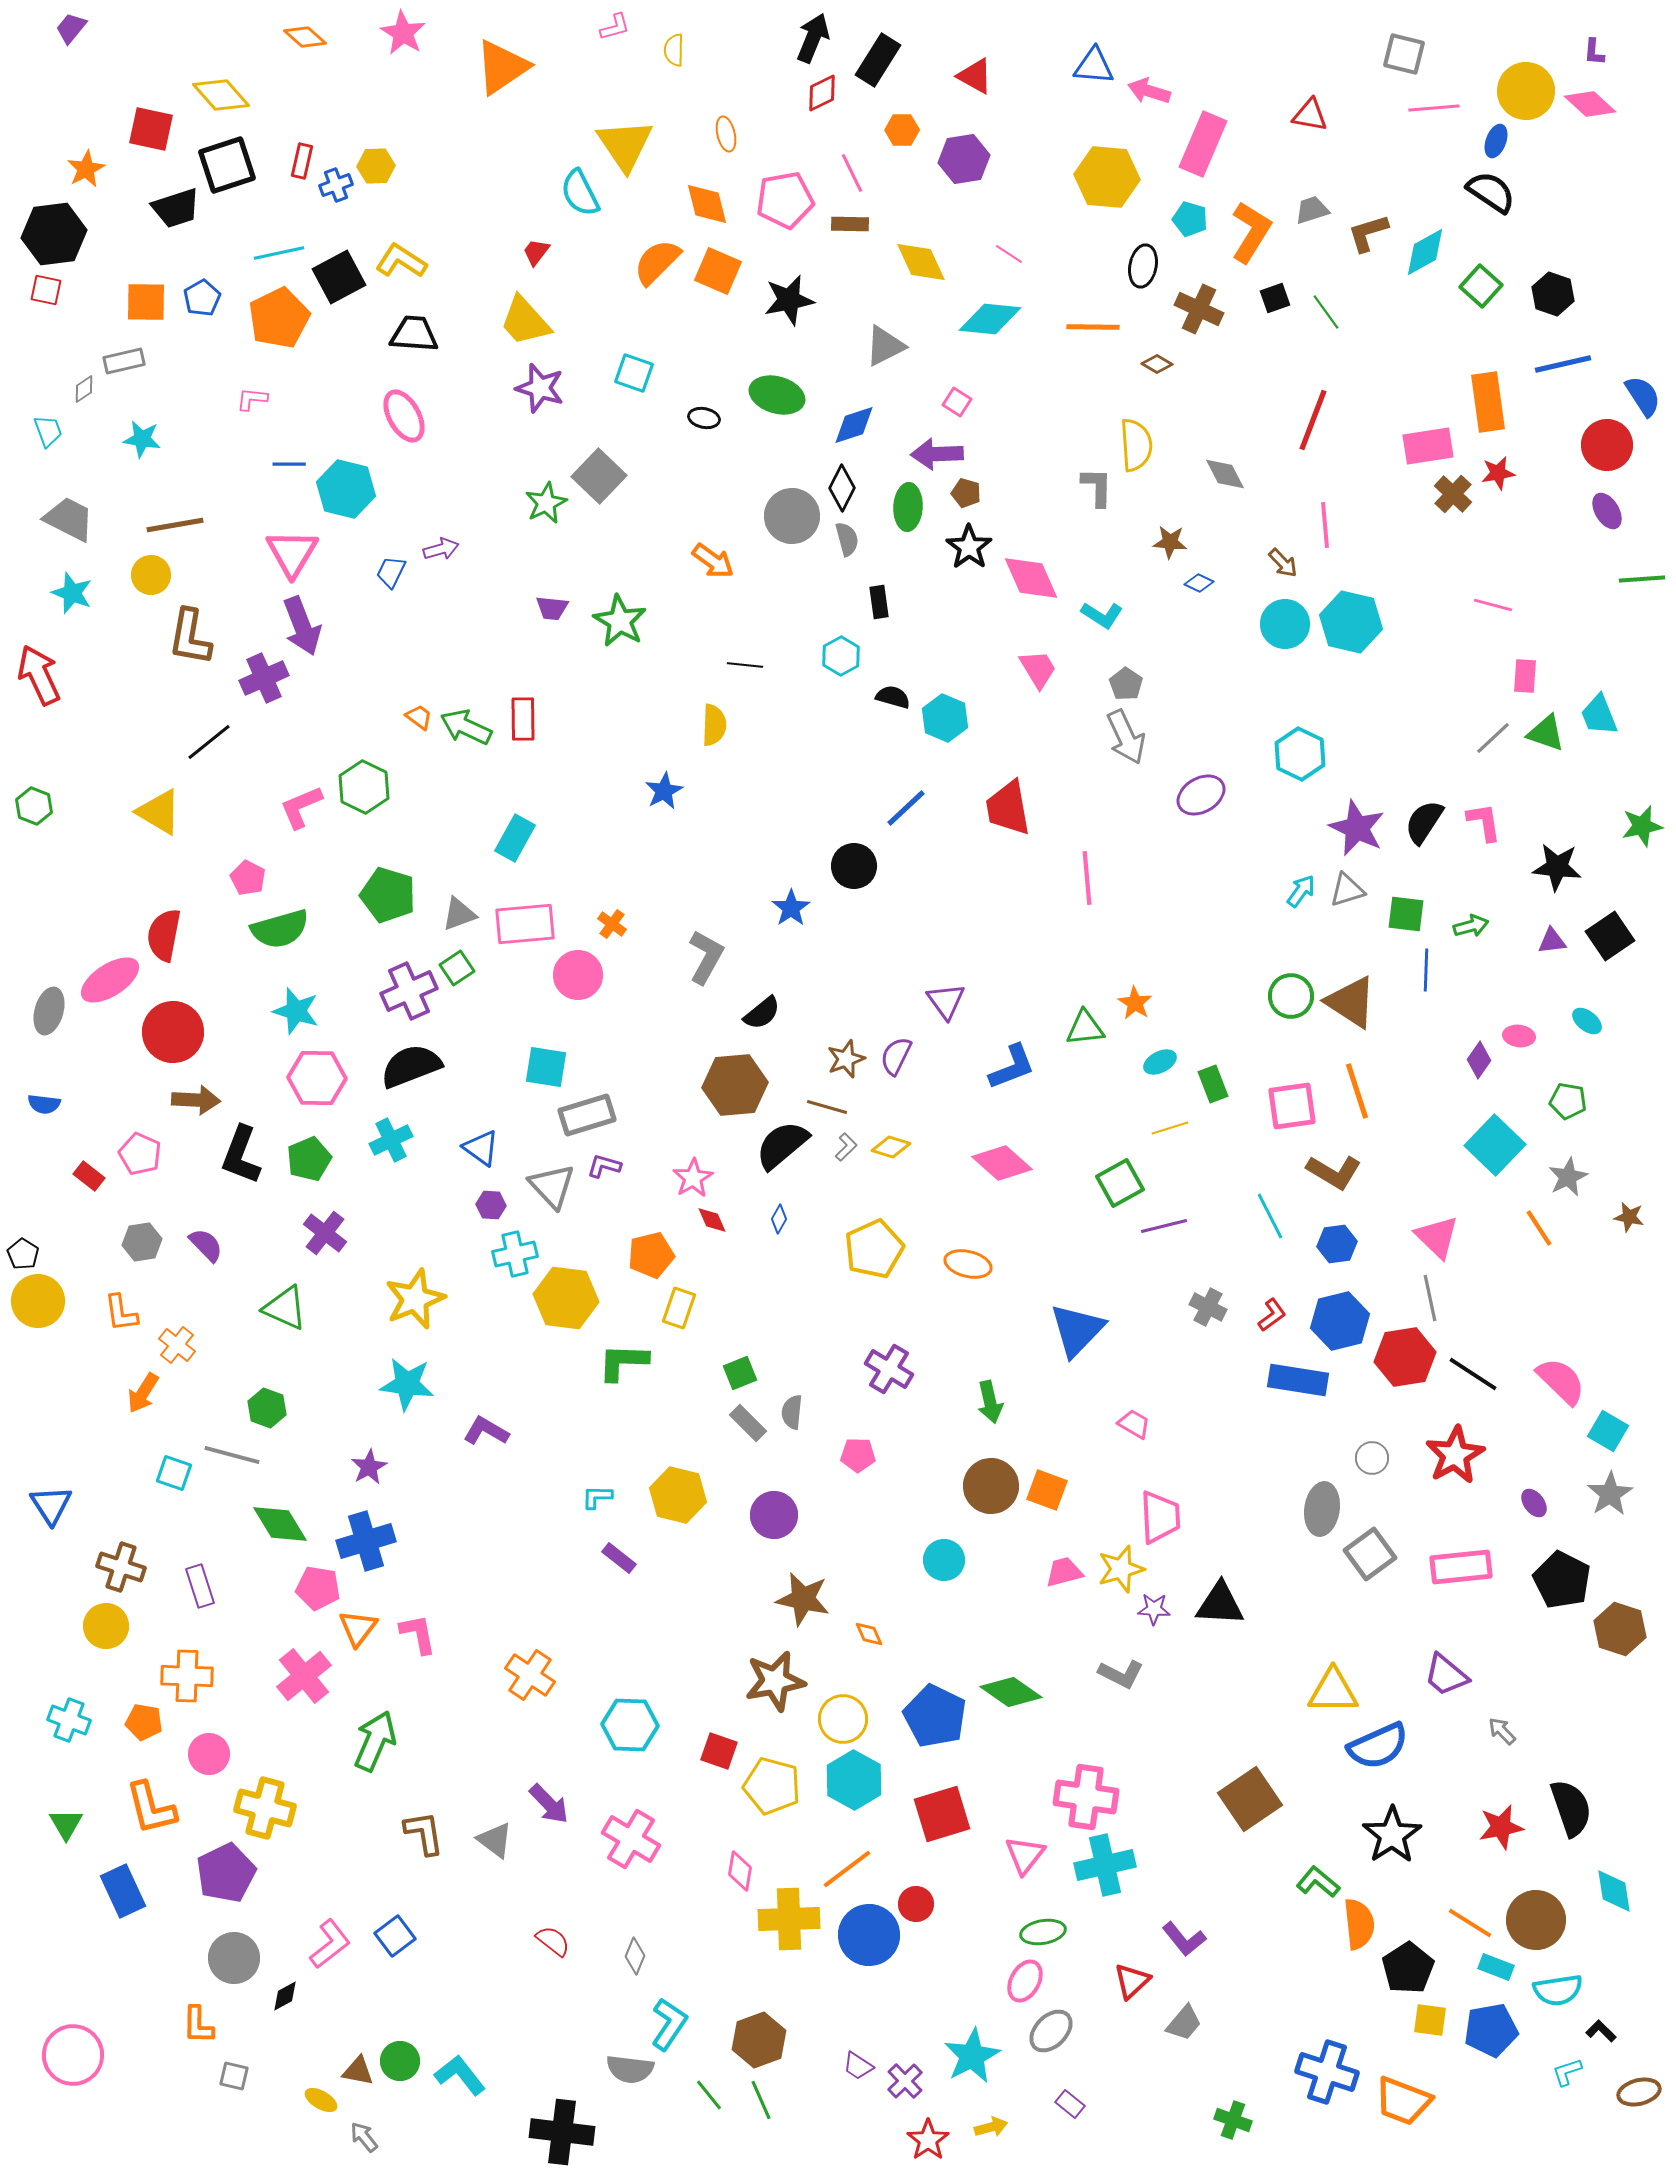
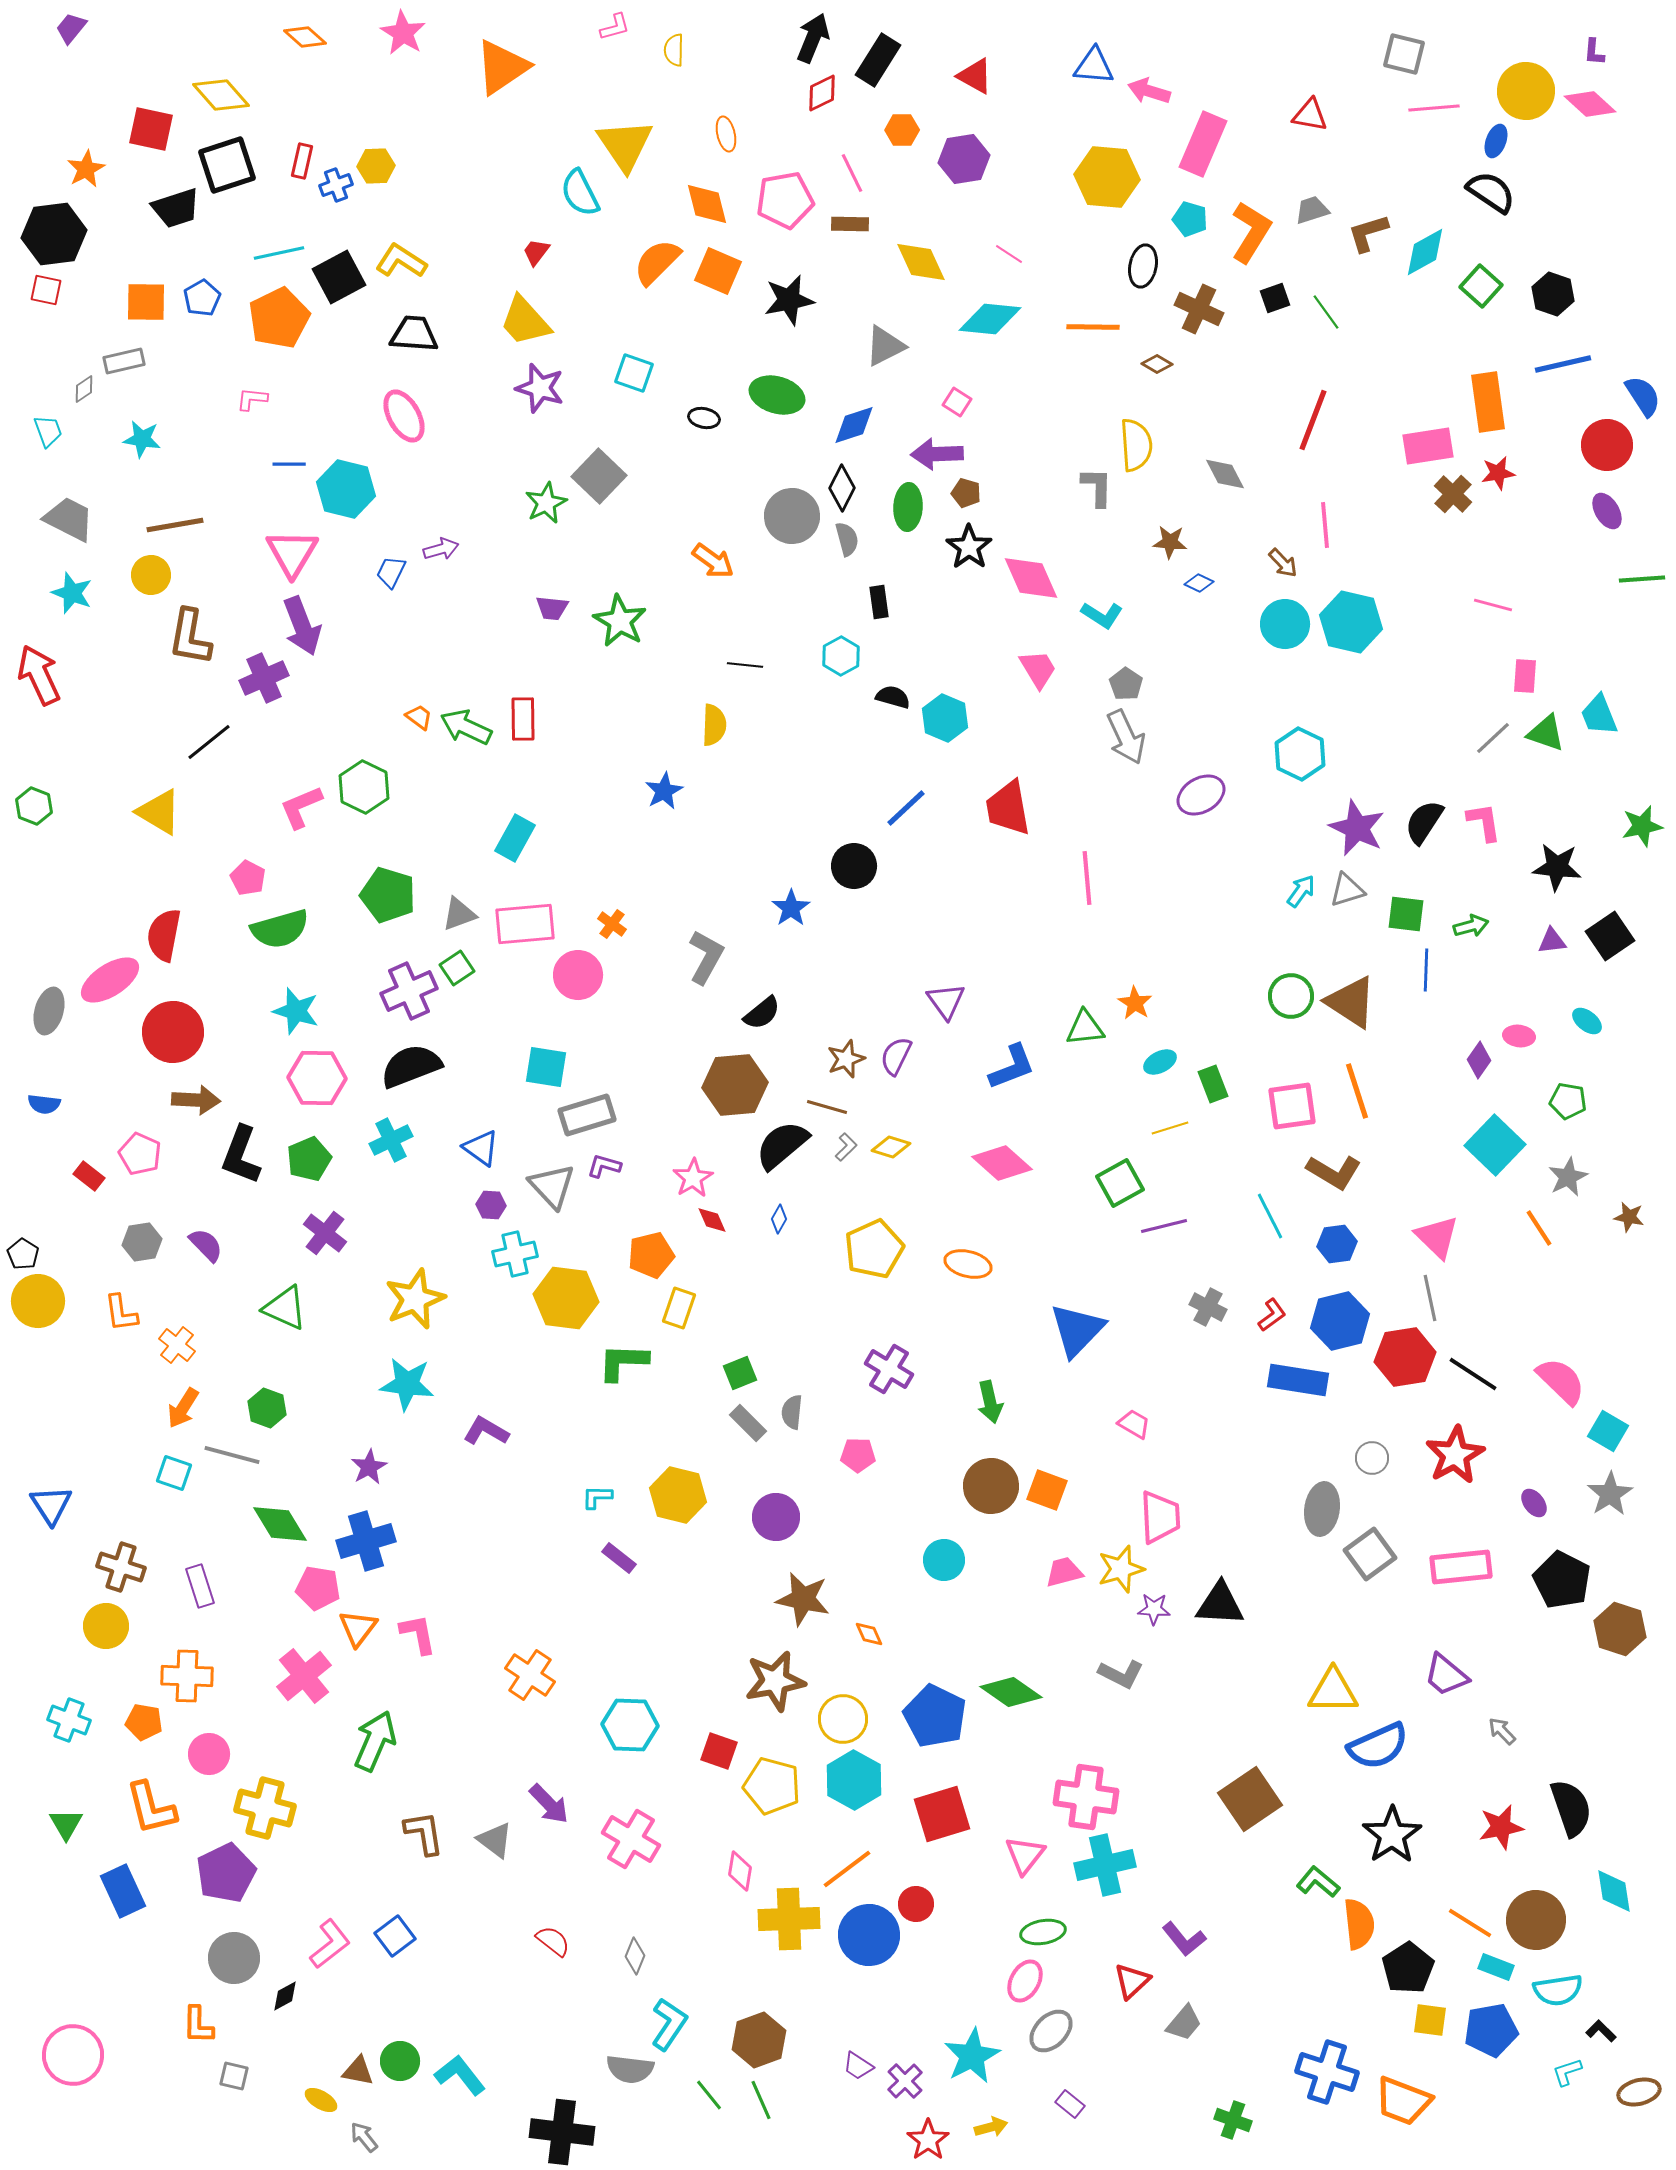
orange arrow at (143, 1393): moved 40 px right, 15 px down
purple circle at (774, 1515): moved 2 px right, 2 px down
